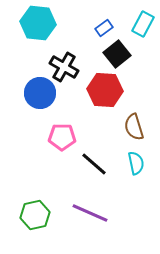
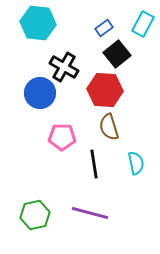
brown semicircle: moved 25 px left
black line: rotated 40 degrees clockwise
purple line: rotated 9 degrees counterclockwise
